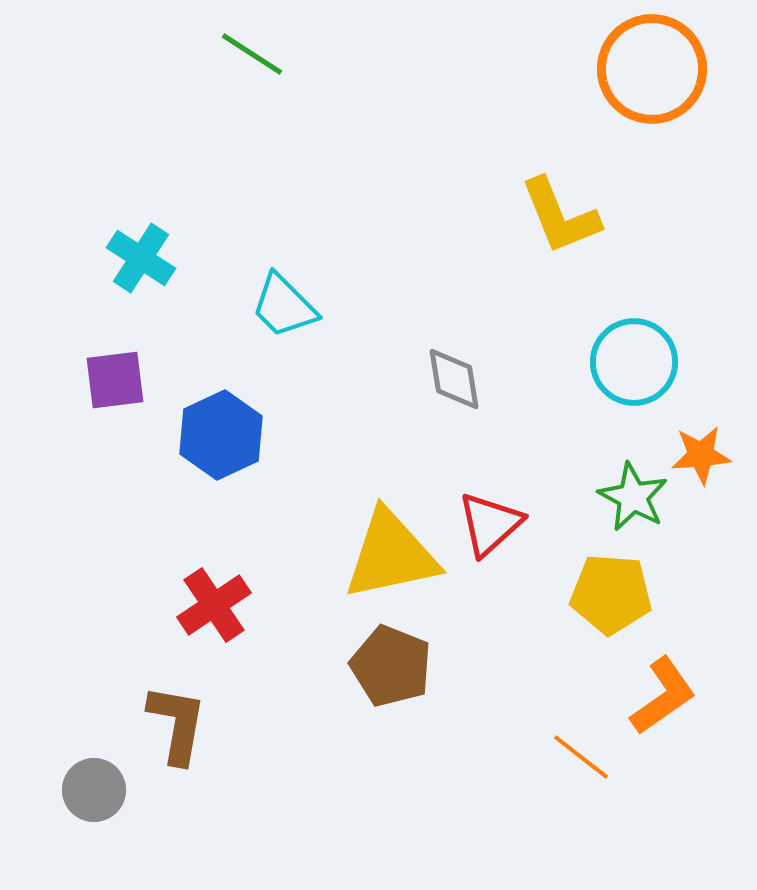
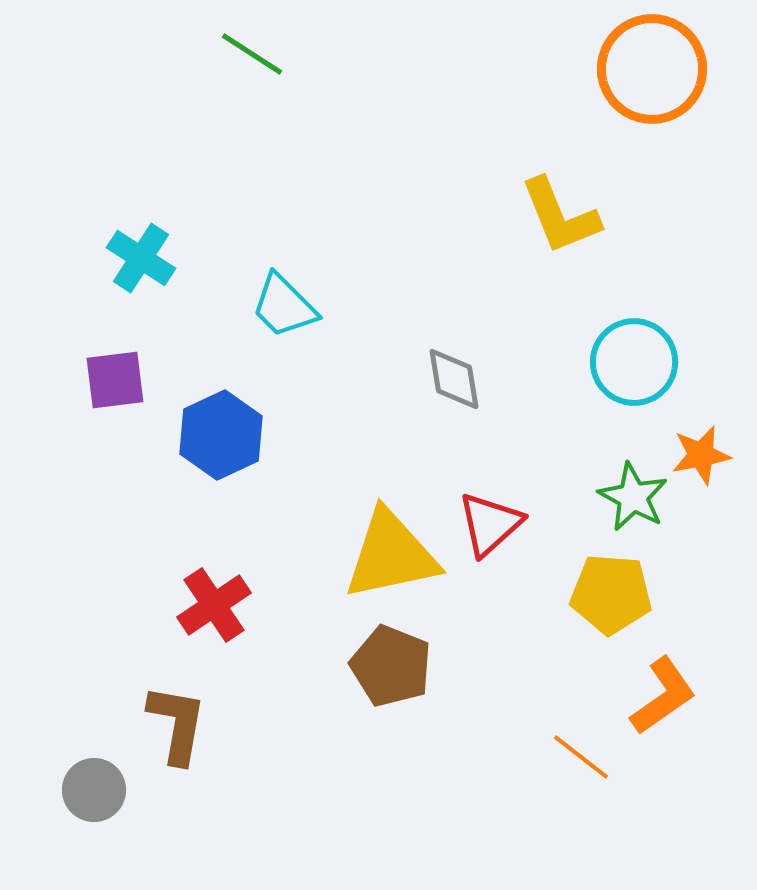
orange star: rotated 6 degrees counterclockwise
